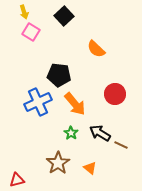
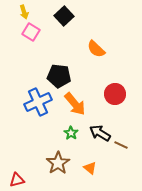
black pentagon: moved 1 px down
